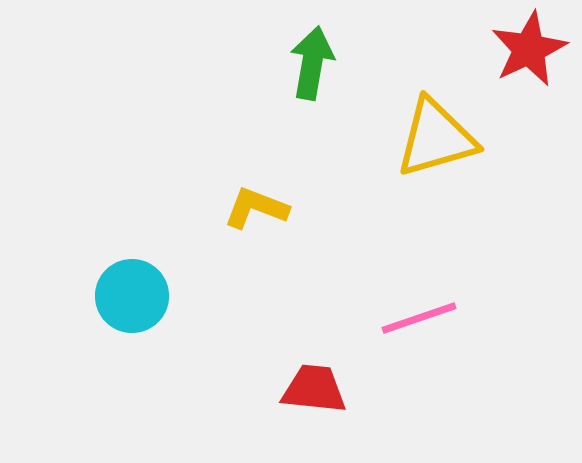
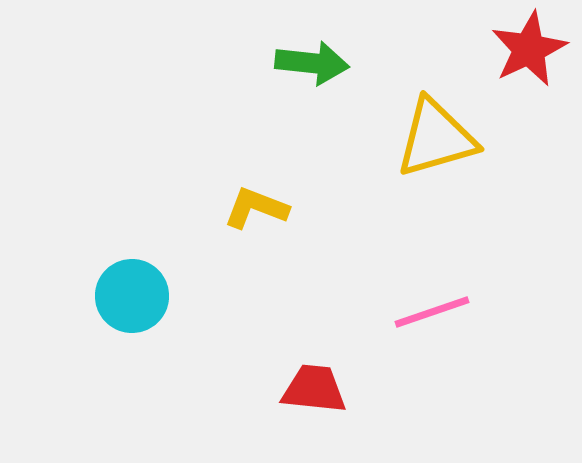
green arrow: rotated 86 degrees clockwise
pink line: moved 13 px right, 6 px up
